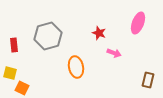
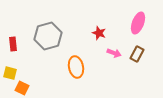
red rectangle: moved 1 px left, 1 px up
brown rectangle: moved 11 px left, 26 px up; rotated 14 degrees clockwise
